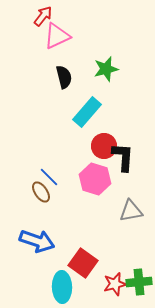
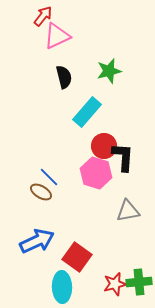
green star: moved 3 px right, 2 px down
pink hexagon: moved 1 px right, 6 px up
brown ellipse: rotated 25 degrees counterclockwise
gray triangle: moved 3 px left
blue arrow: rotated 44 degrees counterclockwise
red square: moved 6 px left, 6 px up
